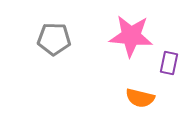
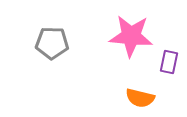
gray pentagon: moved 2 px left, 4 px down
purple rectangle: moved 1 px up
